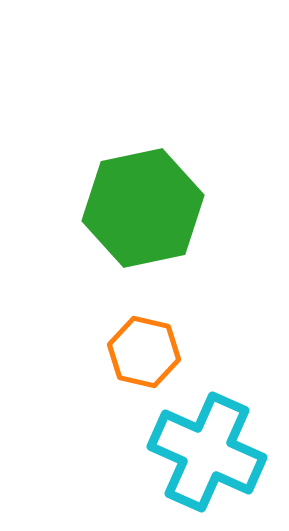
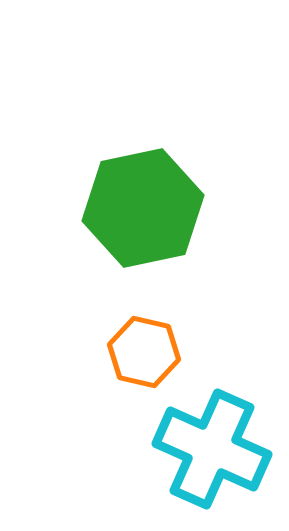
cyan cross: moved 5 px right, 3 px up
